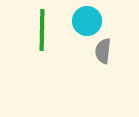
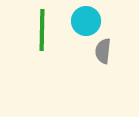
cyan circle: moved 1 px left
